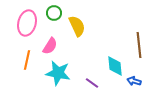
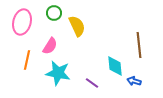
pink ellipse: moved 5 px left, 1 px up
